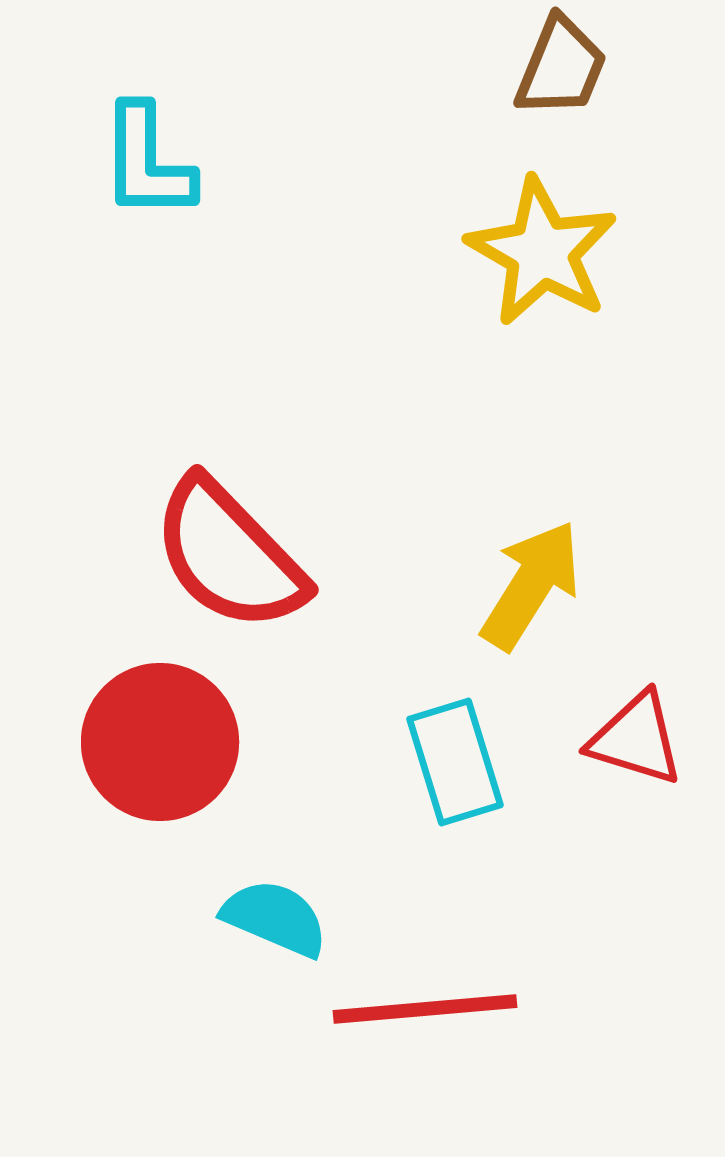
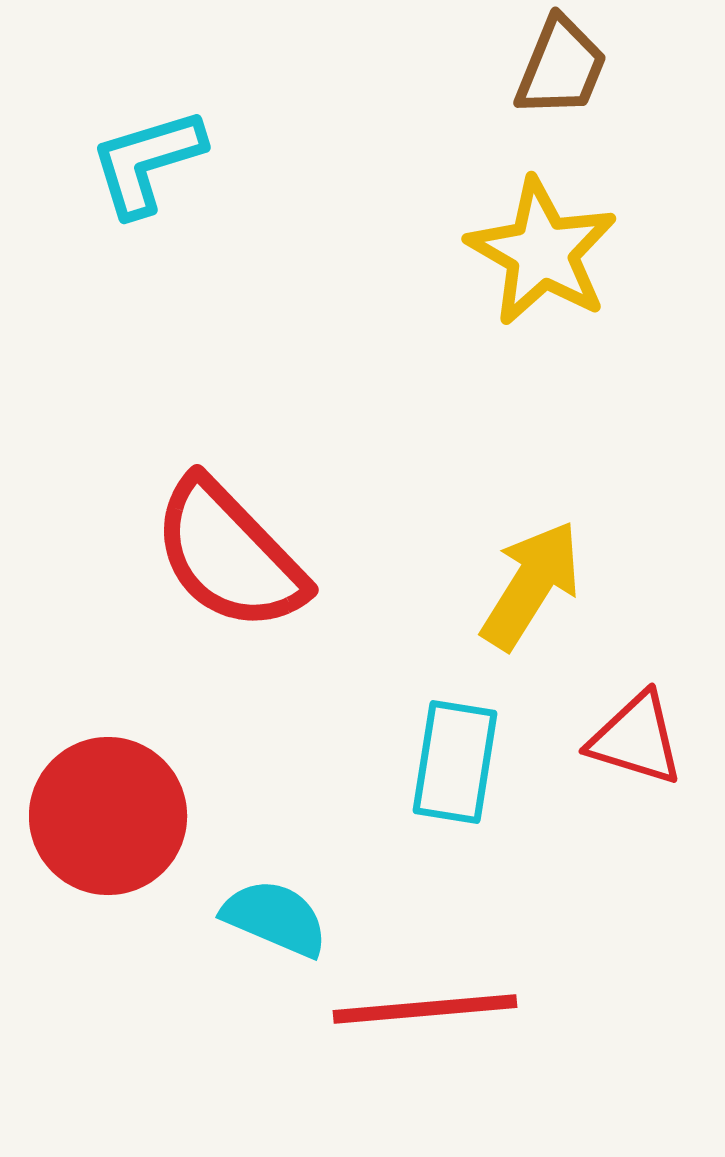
cyan L-shape: rotated 73 degrees clockwise
red circle: moved 52 px left, 74 px down
cyan rectangle: rotated 26 degrees clockwise
